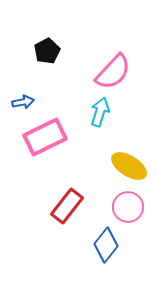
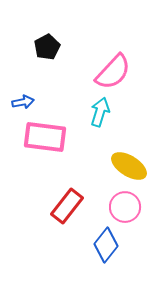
black pentagon: moved 4 px up
pink rectangle: rotated 33 degrees clockwise
pink circle: moved 3 px left
